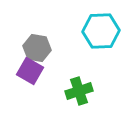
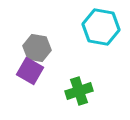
cyan hexagon: moved 4 px up; rotated 12 degrees clockwise
